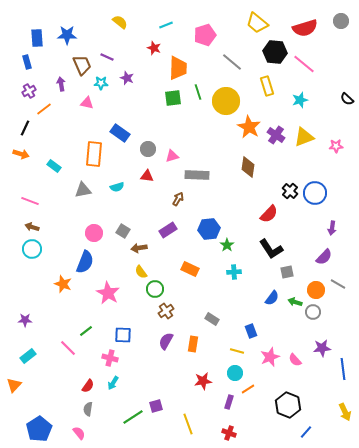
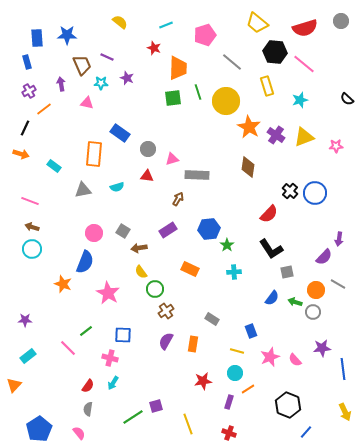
pink triangle at (172, 156): moved 3 px down
purple arrow at (332, 228): moved 7 px right, 11 px down
